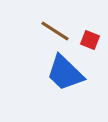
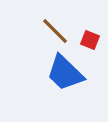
brown line: rotated 12 degrees clockwise
